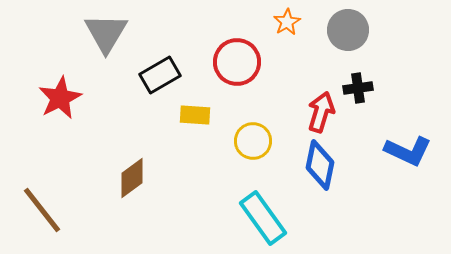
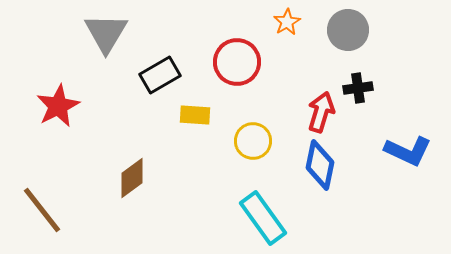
red star: moved 2 px left, 8 px down
